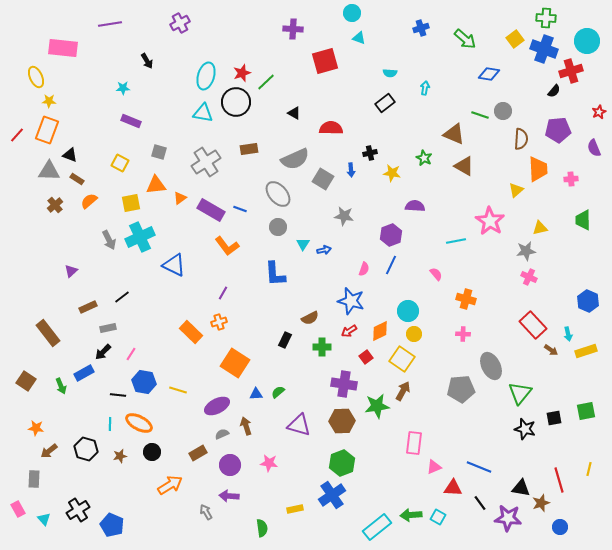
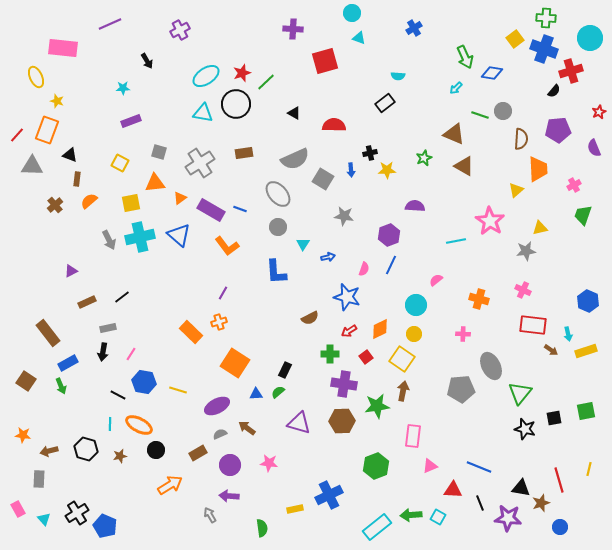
purple cross at (180, 23): moved 7 px down
purple line at (110, 24): rotated 15 degrees counterclockwise
blue cross at (421, 28): moved 7 px left; rotated 14 degrees counterclockwise
green arrow at (465, 39): moved 18 px down; rotated 25 degrees clockwise
cyan circle at (587, 41): moved 3 px right, 3 px up
cyan semicircle at (390, 73): moved 8 px right, 3 px down
blue diamond at (489, 74): moved 3 px right, 1 px up
cyan ellipse at (206, 76): rotated 40 degrees clockwise
cyan arrow at (425, 88): moved 31 px right; rotated 144 degrees counterclockwise
yellow star at (49, 101): moved 8 px right; rotated 16 degrees clockwise
black circle at (236, 102): moved 2 px down
purple rectangle at (131, 121): rotated 42 degrees counterclockwise
red semicircle at (331, 128): moved 3 px right, 3 px up
brown rectangle at (249, 149): moved 5 px left, 4 px down
green star at (424, 158): rotated 21 degrees clockwise
gray cross at (206, 162): moved 6 px left, 1 px down
gray triangle at (49, 171): moved 17 px left, 5 px up
yellow star at (392, 173): moved 5 px left, 3 px up; rotated 12 degrees counterclockwise
brown rectangle at (77, 179): rotated 64 degrees clockwise
pink cross at (571, 179): moved 3 px right, 6 px down; rotated 24 degrees counterclockwise
orange triangle at (156, 185): moved 1 px left, 2 px up
green trapezoid at (583, 220): moved 5 px up; rotated 20 degrees clockwise
purple hexagon at (391, 235): moved 2 px left
cyan cross at (140, 237): rotated 12 degrees clockwise
blue arrow at (324, 250): moved 4 px right, 7 px down
blue triangle at (174, 265): moved 5 px right, 30 px up; rotated 15 degrees clockwise
purple triangle at (71, 271): rotated 16 degrees clockwise
blue L-shape at (275, 274): moved 1 px right, 2 px up
pink semicircle at (436, 274): moved 6 px down; rotated 88 degrees counterclockwise
pink cross at (529, 277): moved 6 px left, 13 px down
orange cross at (466, 299): moved 13 px right
blue star at (351, 301): moved 4 px left, 4 px up
brown rectangle at (88, 307): moved 1 px left, 5 px up
cyan circle at (408, 311): moved 8 px right, 6 px up
red rectangle at (533, 325): rotated 40 degrees counterclockwise
orange diamond at (380, 331): moved 2 px up
black rectangle at (285, 340): moved 30 px down
green cross at (322, 347): moved 8 px right, 7 px down
black arrow at (103, 352): rotated 36 degrees counterclockwise
blue rectangle at (84, 373): moved 16 px left, 10 px up
brown arrow at (403, 391): rotated 18 degrees counterclockwise
black line at (118, 395): rotated 21 degrees clockwise
orange ellipse at (139, 423): moved 2 px down
purple triangle at (299, 425): moved 2 px up
brown arrow at (246, 426): moved 1 px right, 2 px down; rotated 36 degrees counterclockwise
orange star at (36, 428): moved 13 px left, 7 px down
gray semicircle at (222, 434): moved 2 px left
pink rectangle at (414, 443): moved 1 px left, 7 px up
brown arrow at (49, 451): rotated 24 degrees clockwise
black circle at (152, 452): moved 4 px right, 2 px up
green hexagon at (342, 463): moved 34 px right, 3 px down
pink triangle at (434, 467): moved 4 px left, 1 px up
gray rectangle at (34, 479): moved 5 px right
red triangle at (453, 488): moved 2 px down
blue cross at (332, 495): moved 3 px left; rotated 8 degrees clockwise
black line at (480, 503): rotated 14 degrees clockwise
black cross at (78, 510): moved 1 px left, 3 px down
gray arrow at (206, 512): moved 4 px right, 3 px down
blue pentagon at (112, 525): moved 7 px left, 1 px down
